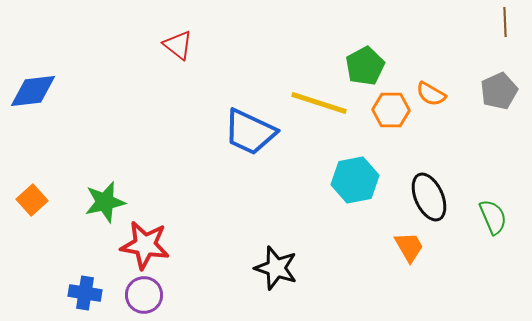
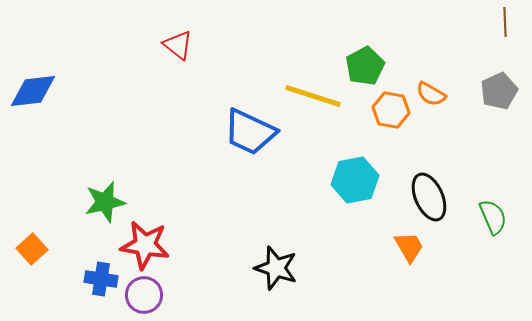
yellow line: moved 6 px left, 7 px up
orange hexagon: rotated 9 degrees clockwise
orange square: moved 49 px down
blue cross: moved 16 px right, 14 px up
